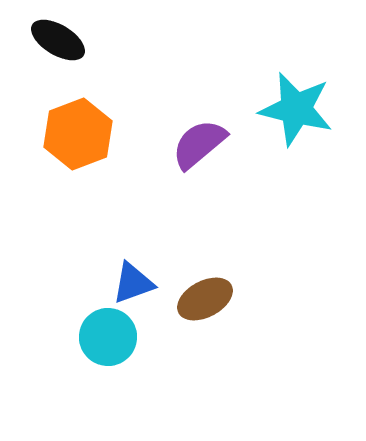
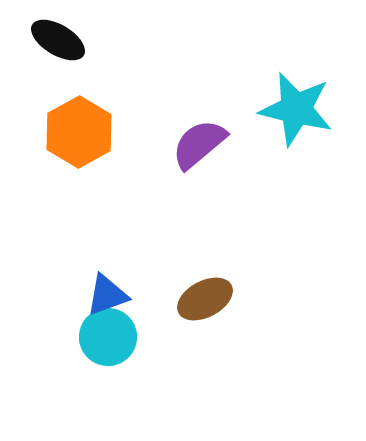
orange hexagon: moved 1 px right, 2 px up; rotated 8 degrees counterclockwise
blue triangle: moved 26 px left, 12 px down
